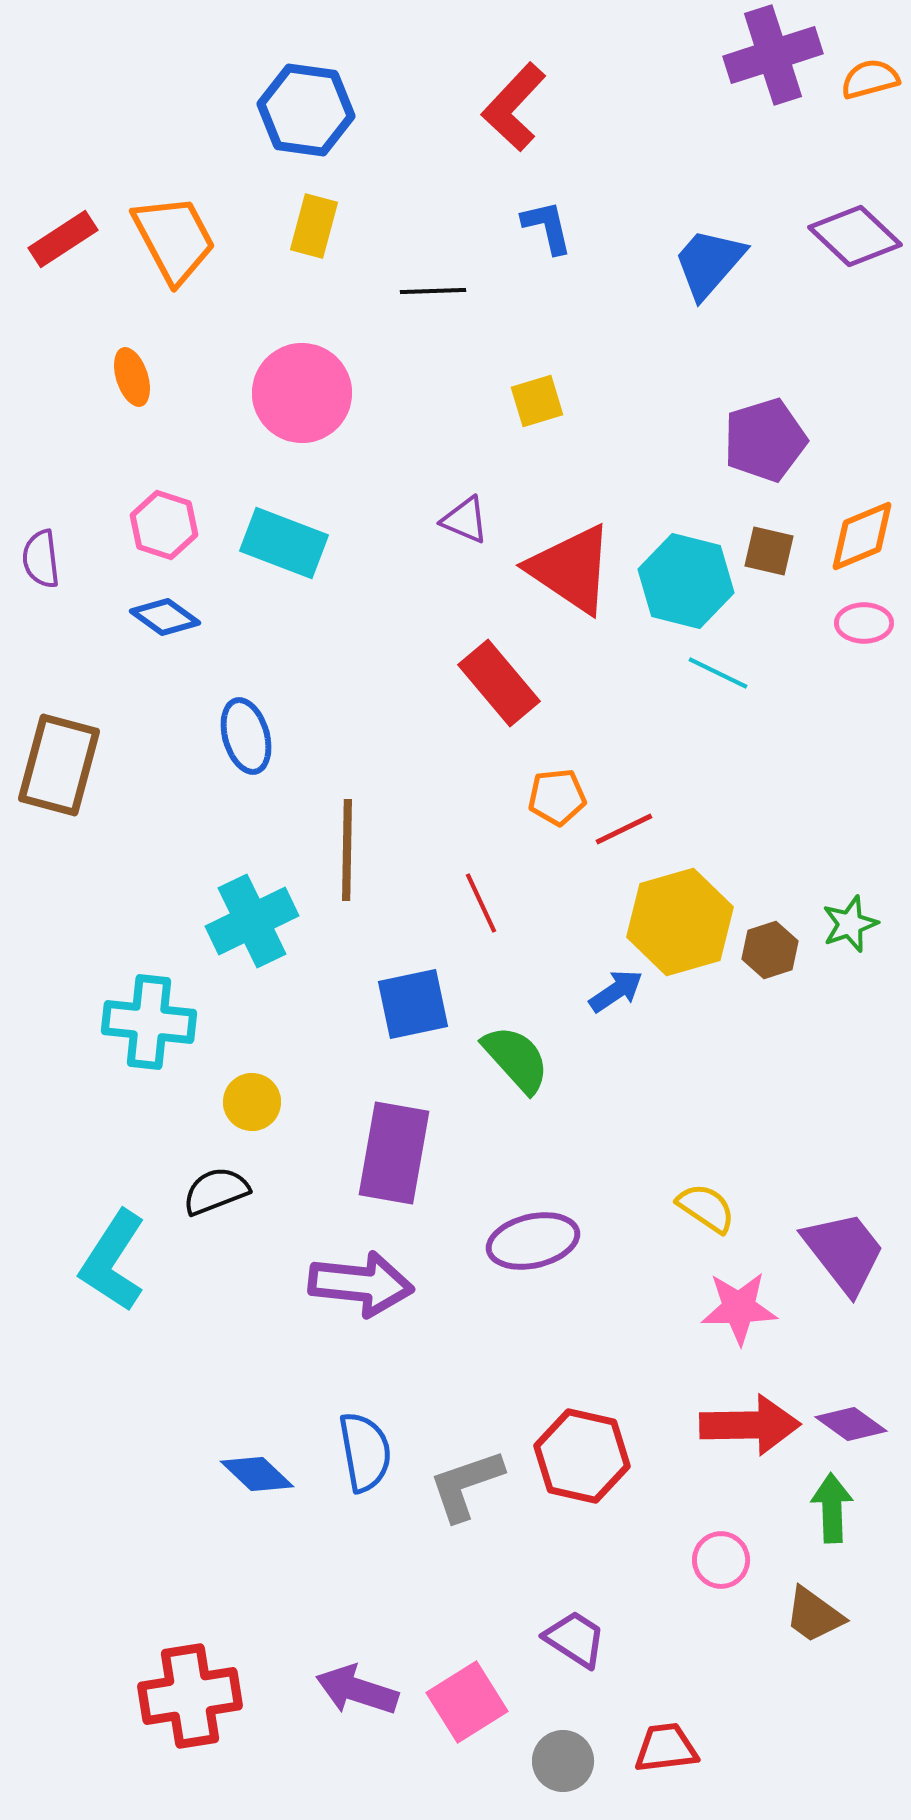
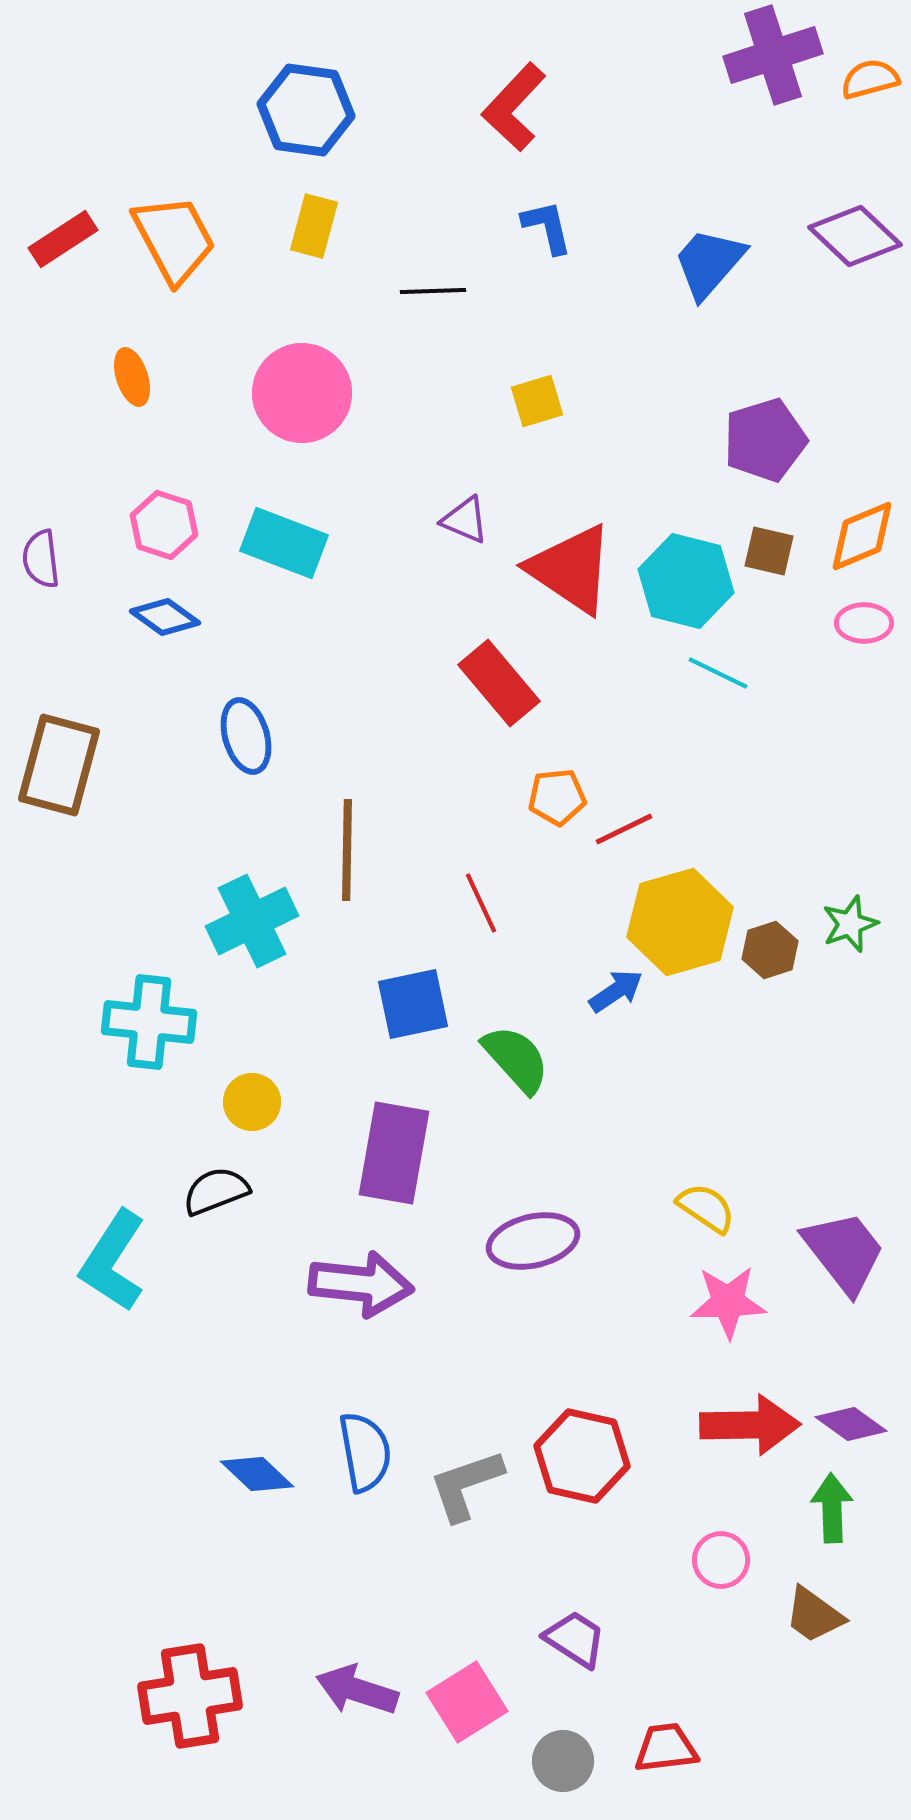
pink star at (739, 1308): moved 11 px left, 6 px up
